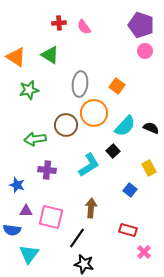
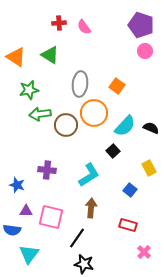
green arrow: moved 5 px right, 25 px up
cyan L-shape: moved 10 px down
red rectangle: moved 5 px up
